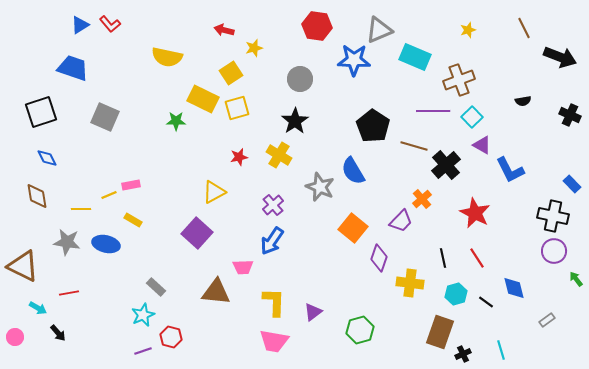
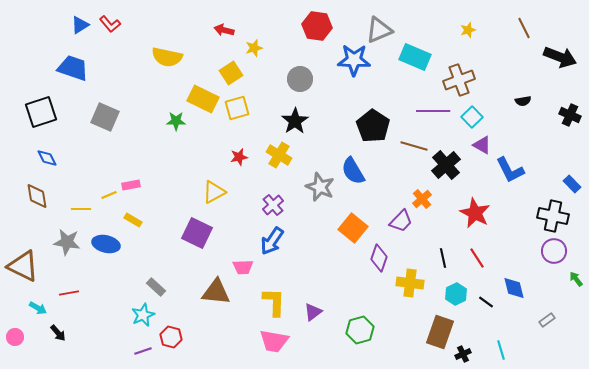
purple square at (197, 233): rotated 16 degrees counterclockwise
cyan hexagon at (456, 294): rotated 10 degrees counterclockwise
